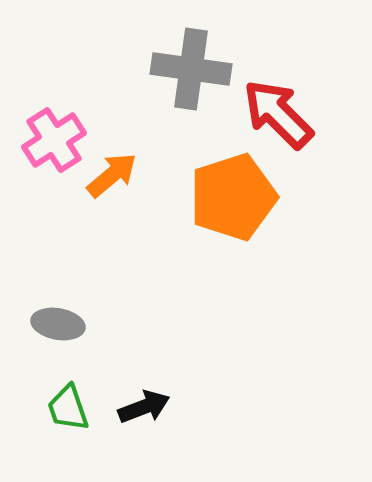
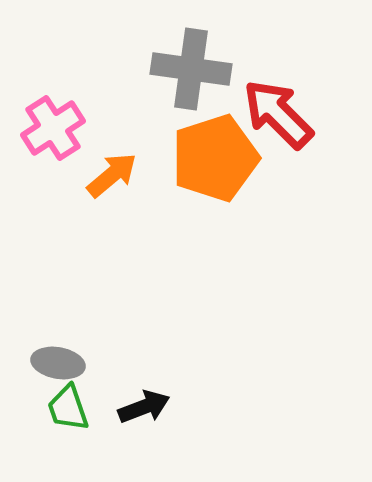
pink cross: moved 1 px left, 12 px up
orange pentagon: moved 18 px left, 39 px up
gray ellipse: moved 39 px down
